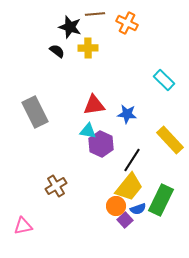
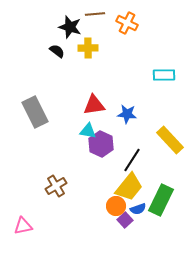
cyan rectangle: moved 5 px up; rotated 45 degrees counterclockwise
